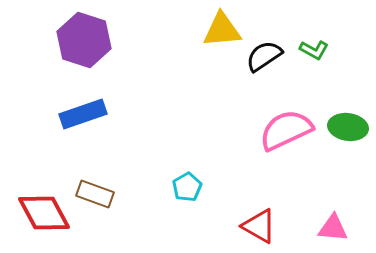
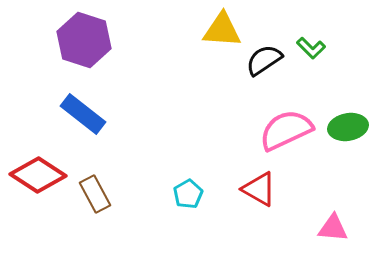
yellow triangle: rotated 9 degrees clockwise
green L-shape: moved 3 px left, 2 px up; rotated 16 degrees clockwise
black semicircle: moved 4 px down
blue rectangle: rotated 57 degrees clockwise
green ellipse: rotated 18 degrees counterclockwise
cyan pentagon: moved 1 px right, 7 px down
brown rectangle: rotated 42 degrees clockwise
red diamond: moved 6 px left, 38 px up; rotated 28 degrees counterclockwise
red triangle: moved 37 px up
